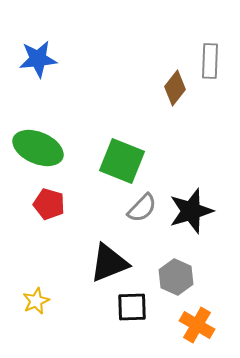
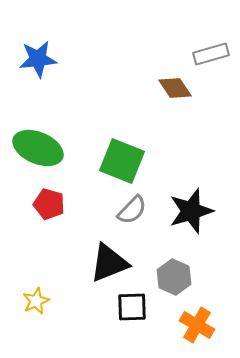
gray rectangle: moved 1 px right, 7 px up; rotated 72 degrees clockwise
brown diamond: rotated 72 degrees counterclockwise
gray semicircle: moved 10 px left, 2 px down
gray hexagon: moved 2 px left
